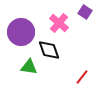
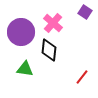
pink cross: moved 6 px left
black diamond: rotated 25 degrees clockwise
green triangle: moved 4 px left, 2 px down
